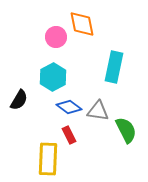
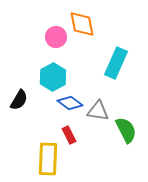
cyan rectangle: moved 2 px right, 4 px up; rotated 12 degrees clockwise
blue diamond: moved 1 px right, 4 px up
